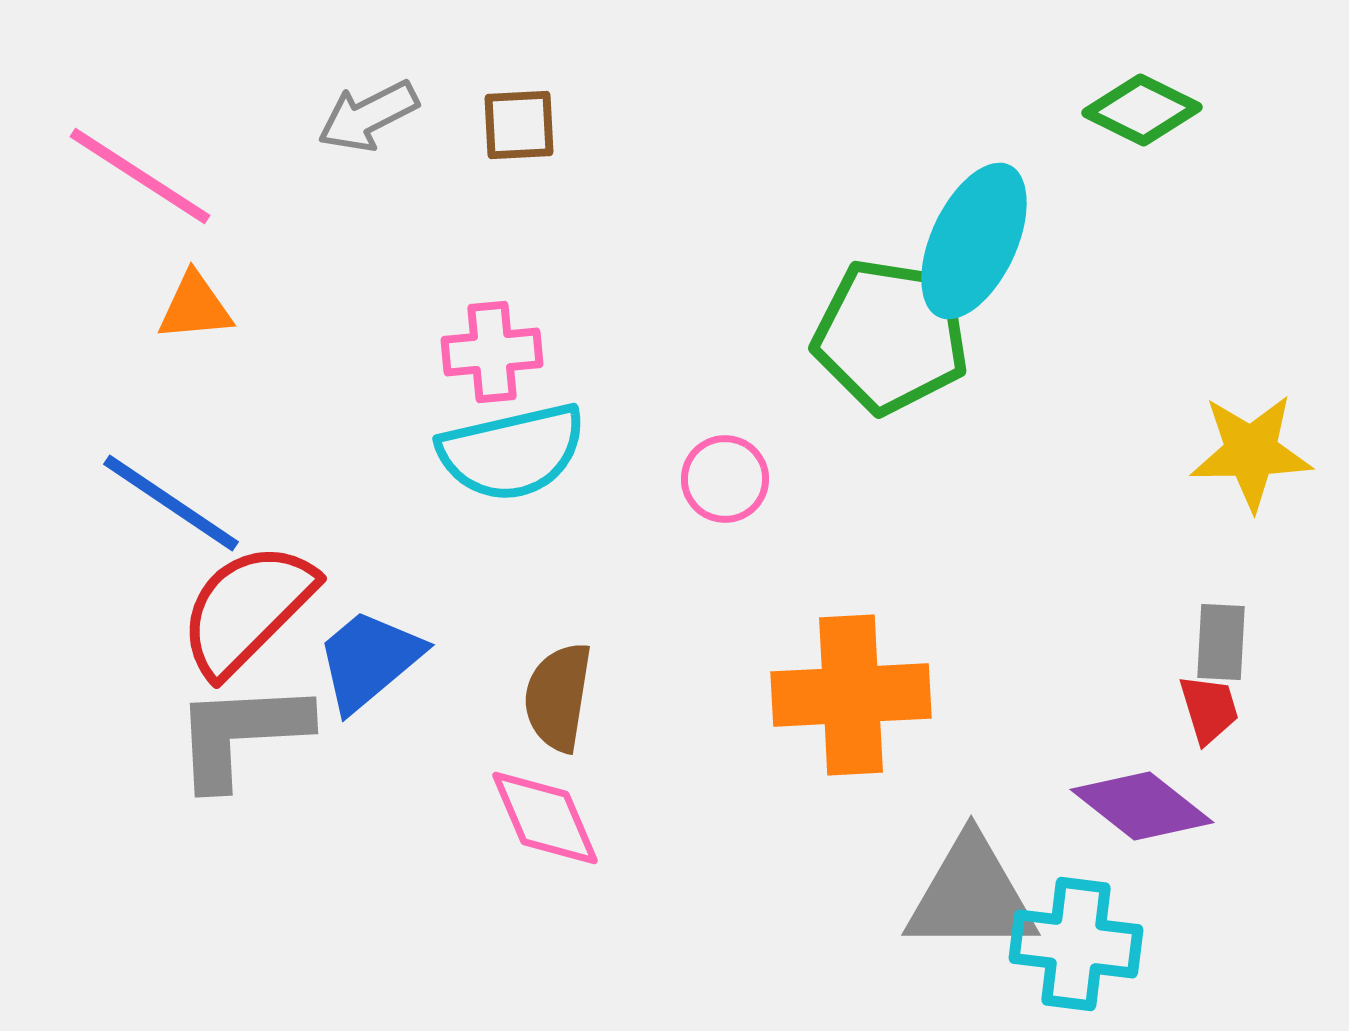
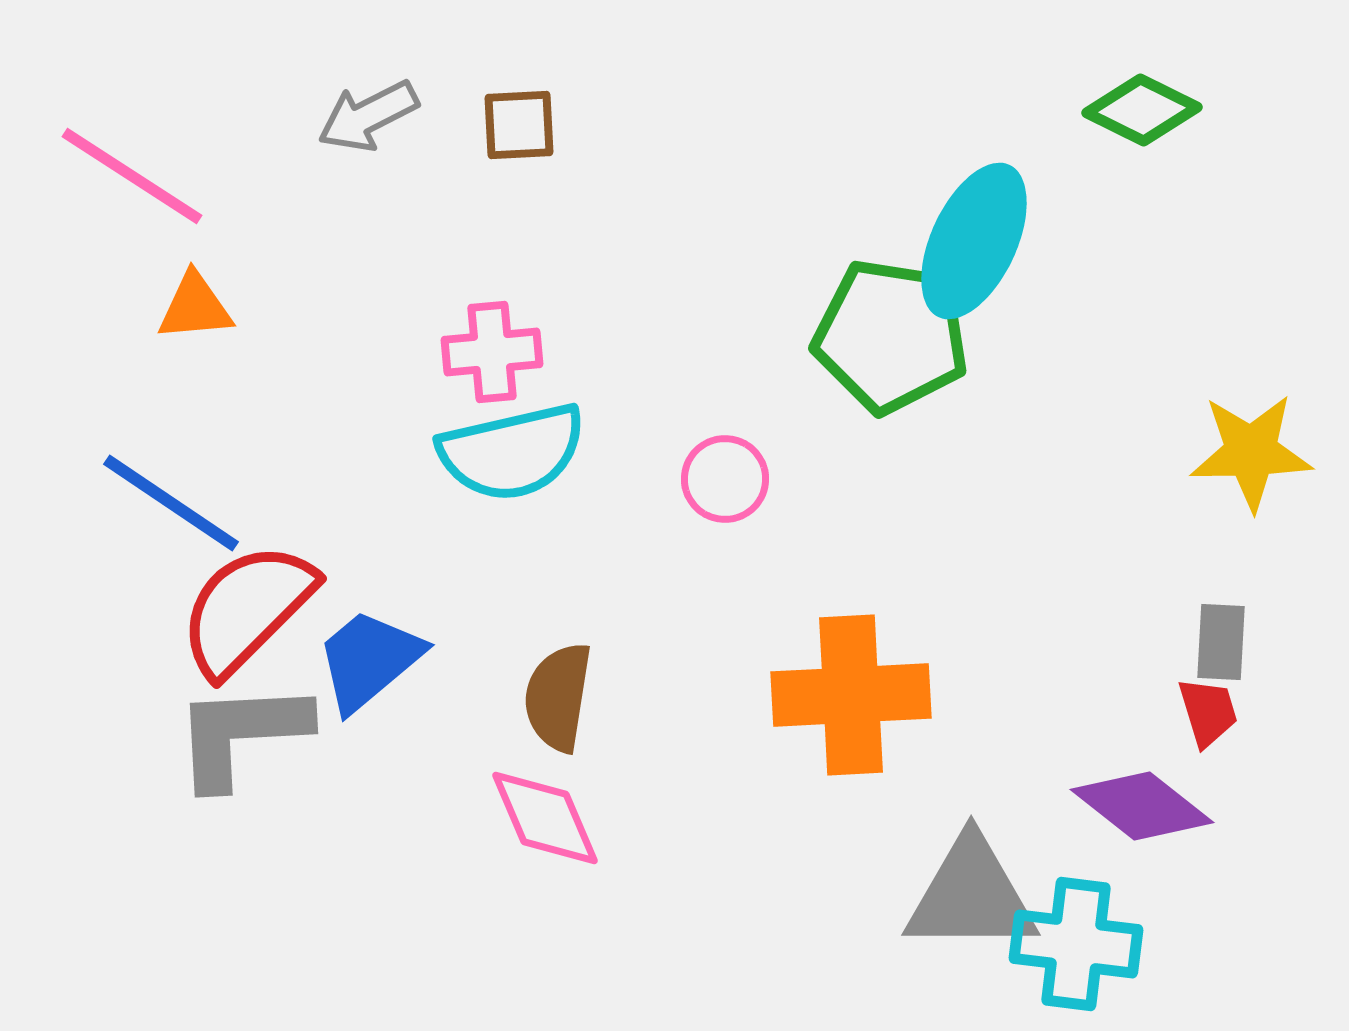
pink line: moved 8 px left
red trapezoid: moved 1 px left, 3 px down
